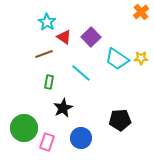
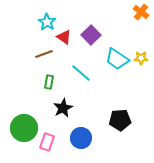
orange cross: rotated 14 degrees counterclockwise
purple square: moved 2 px up
